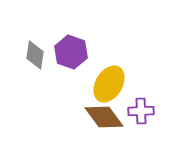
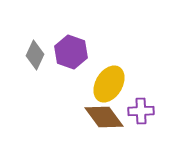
gray diamond: rotated 16 degrees clockwise
